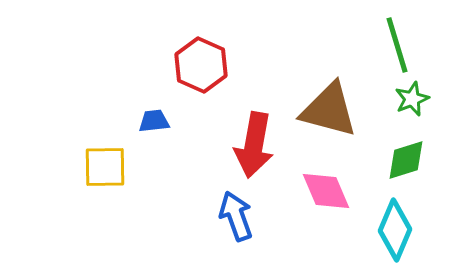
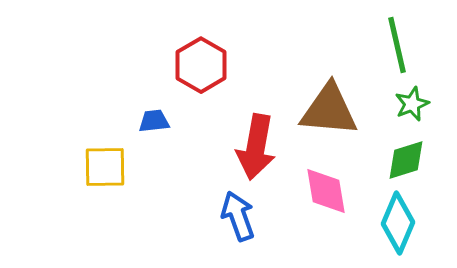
green line: rotated 4 degrees clockwise
red hexagon: rotated 6 degrees clockwise
green star: moved 5 px down
brown triangle: rotated 10 degrees counterclockwise
red arrow: moved 2 px right, 2 px down
pink diamond: rotated 14 degrees clockwise
blue arrow: moved 2 px right
cyan diamond: moved 3 px right, 7 px up
